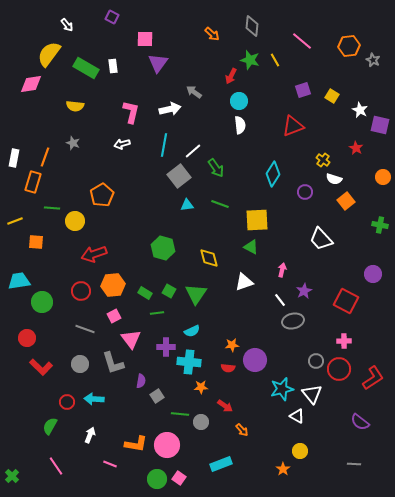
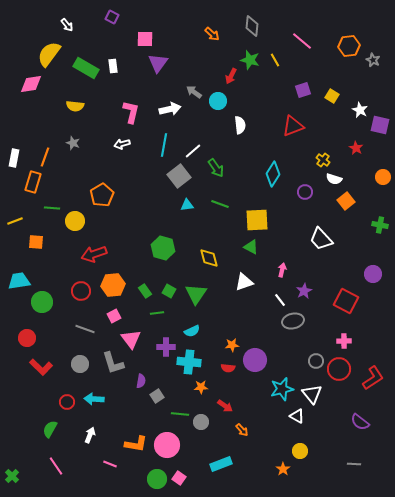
cyan circle at (239, 101): moved 21 px left
green rectangle at (145, 293): moved 2 px up; rotated 24 degrees clockwise
green semicircle at (50, 426): moved 3 px down
